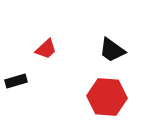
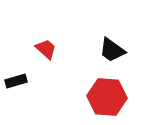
red trapezoid: rotated 95 degrees counterclockwise
